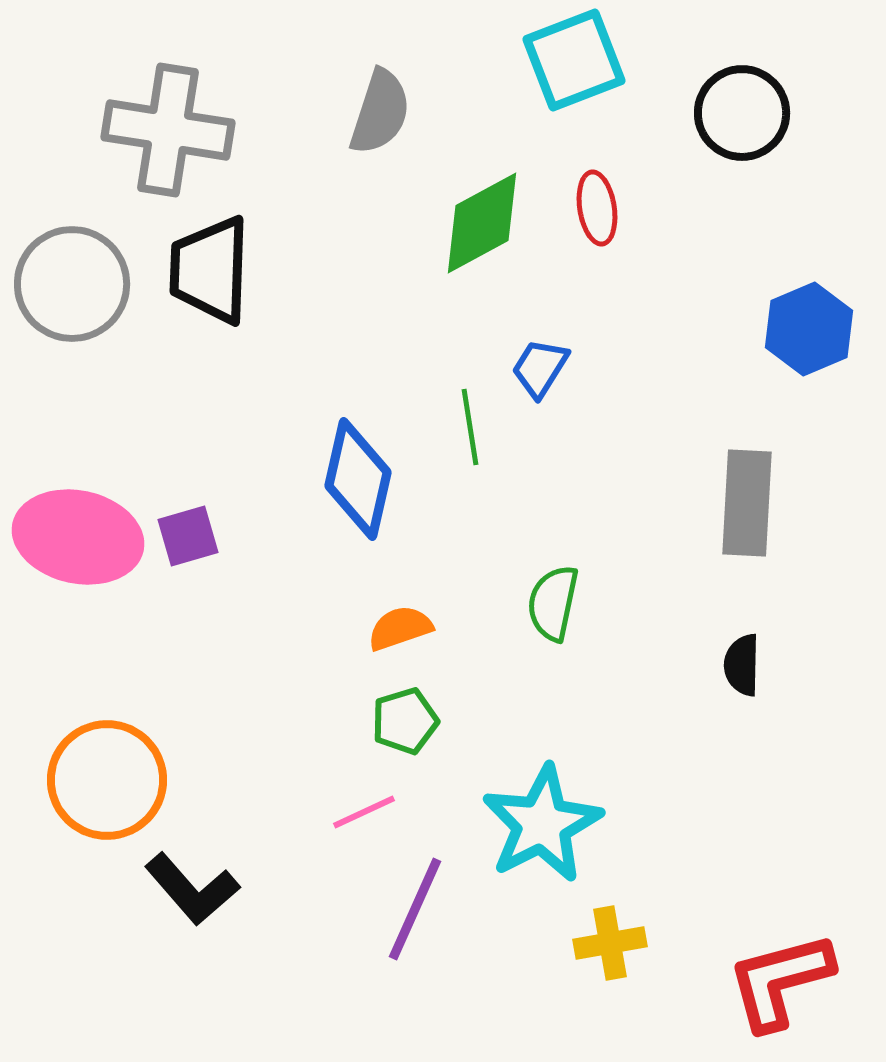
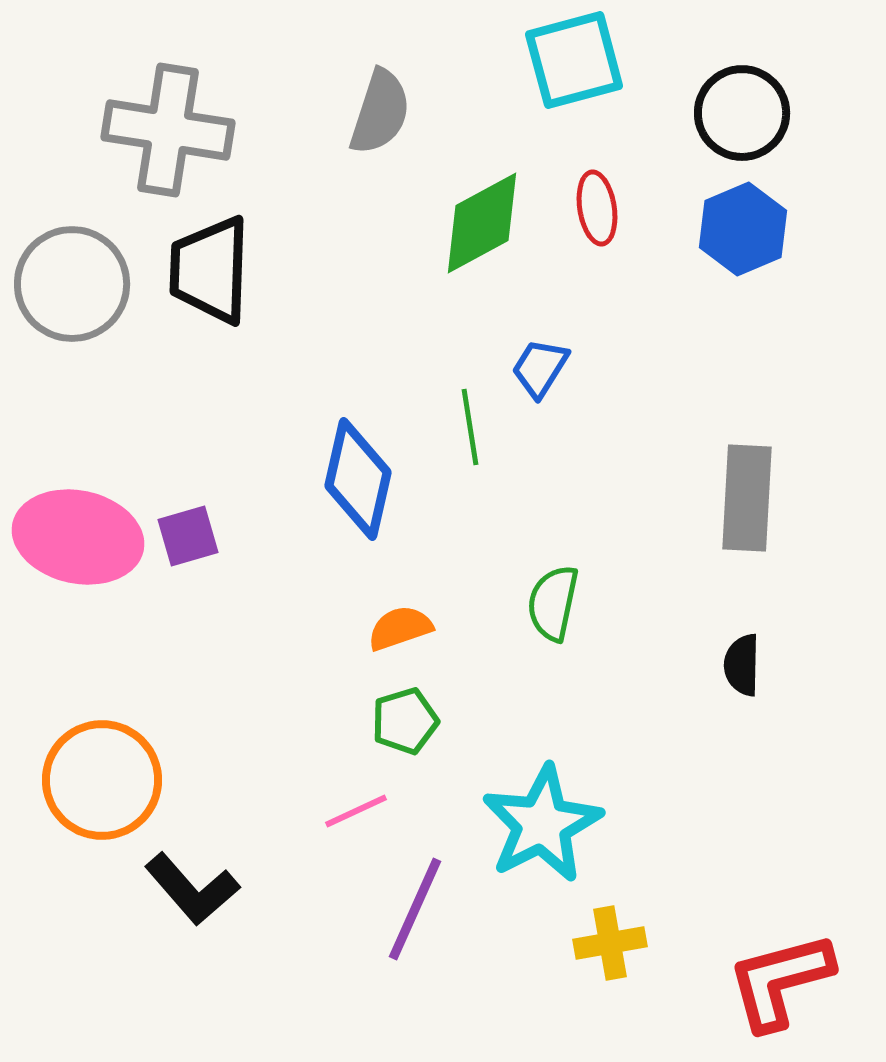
cyan square: rotated 6 degrees clockwise
blue hexagon: moved 66 px left, 100 px up
gray rectangle: moved 5 px up
orange circle: moved 5 px left
pink line: moved 8 px left, 1 px up
